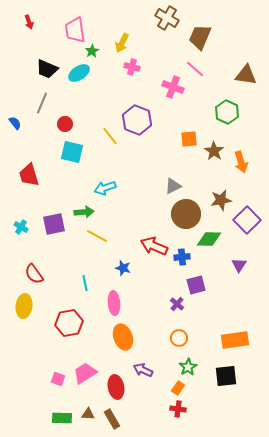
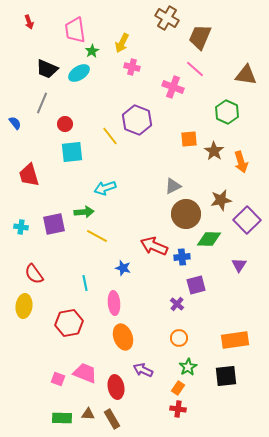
cyan square at (72, 152): rotated 20 degrees counterclockwise
cyan cross at (21, 227): rotated 24 degrees counterclockwise
pink trapezoid at (85, 373): rotated 55 degrees clockwise
